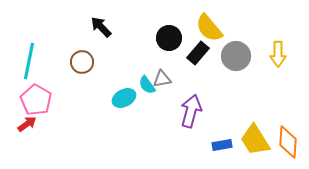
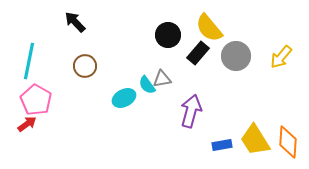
black arrow: moved 26 px left, 5 px up
black circle: moved 1 px left, 3 px up
yellow arrow: moved 3 px right, 3 px down; rotated 40 degrees clockwise
brown circle: moved 3 px right, 4 px down
